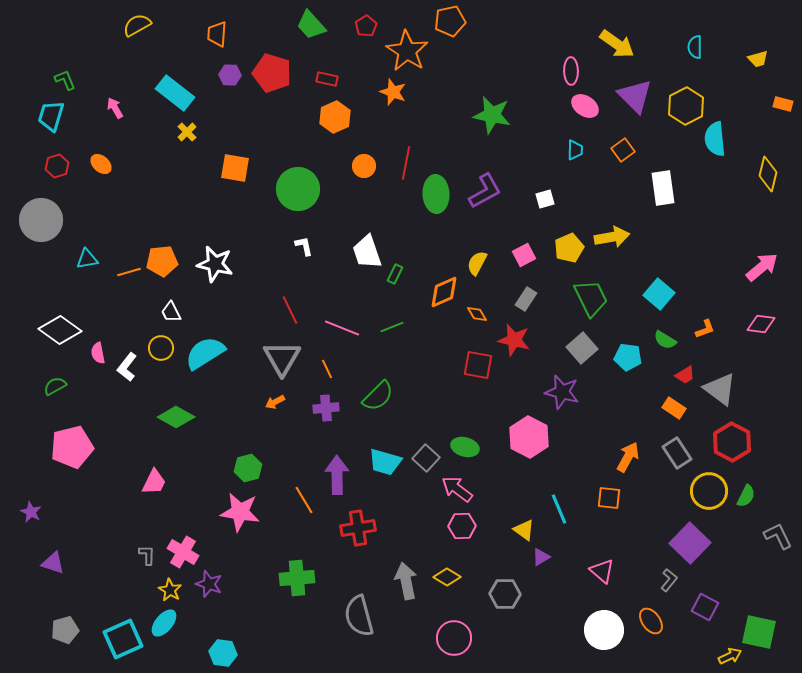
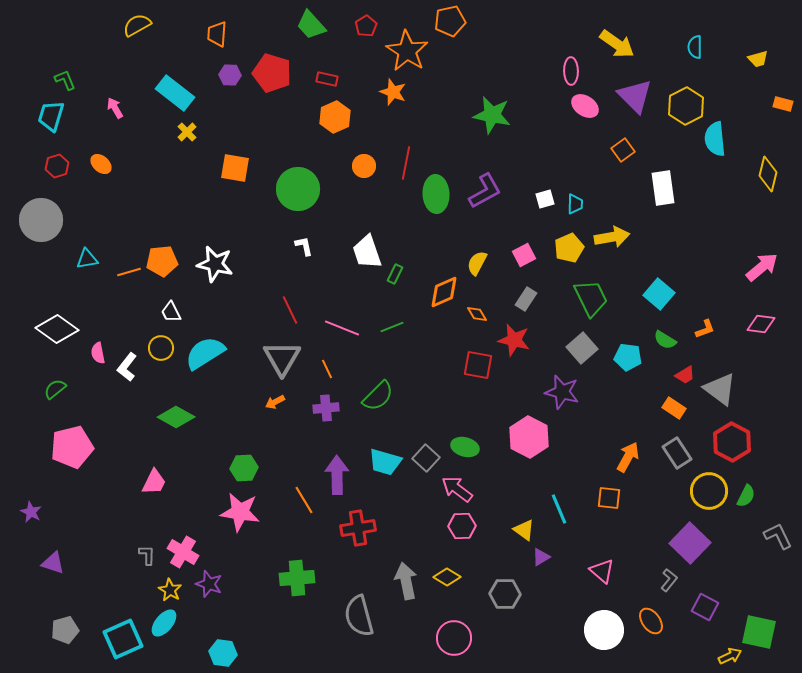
cyan trapezoid at (575, 150): moved 54 px down
white diamond at (60, 330): moved 3 px left, 1 px up
green semicircle at (55, 386): moved 3 px down; rotated 10 degrees counterclockwise
green hexagon at (248, 468): moved 4 px left; rotated 12 degrees clockwise
